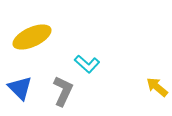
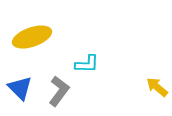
yellow ellipse: rotated 6 degrees clockwise
cyan L-shape: rotated 40 degrees counterclockwise
gray L-shape: moved 4 px left; rotated 12 degrees clockwise
